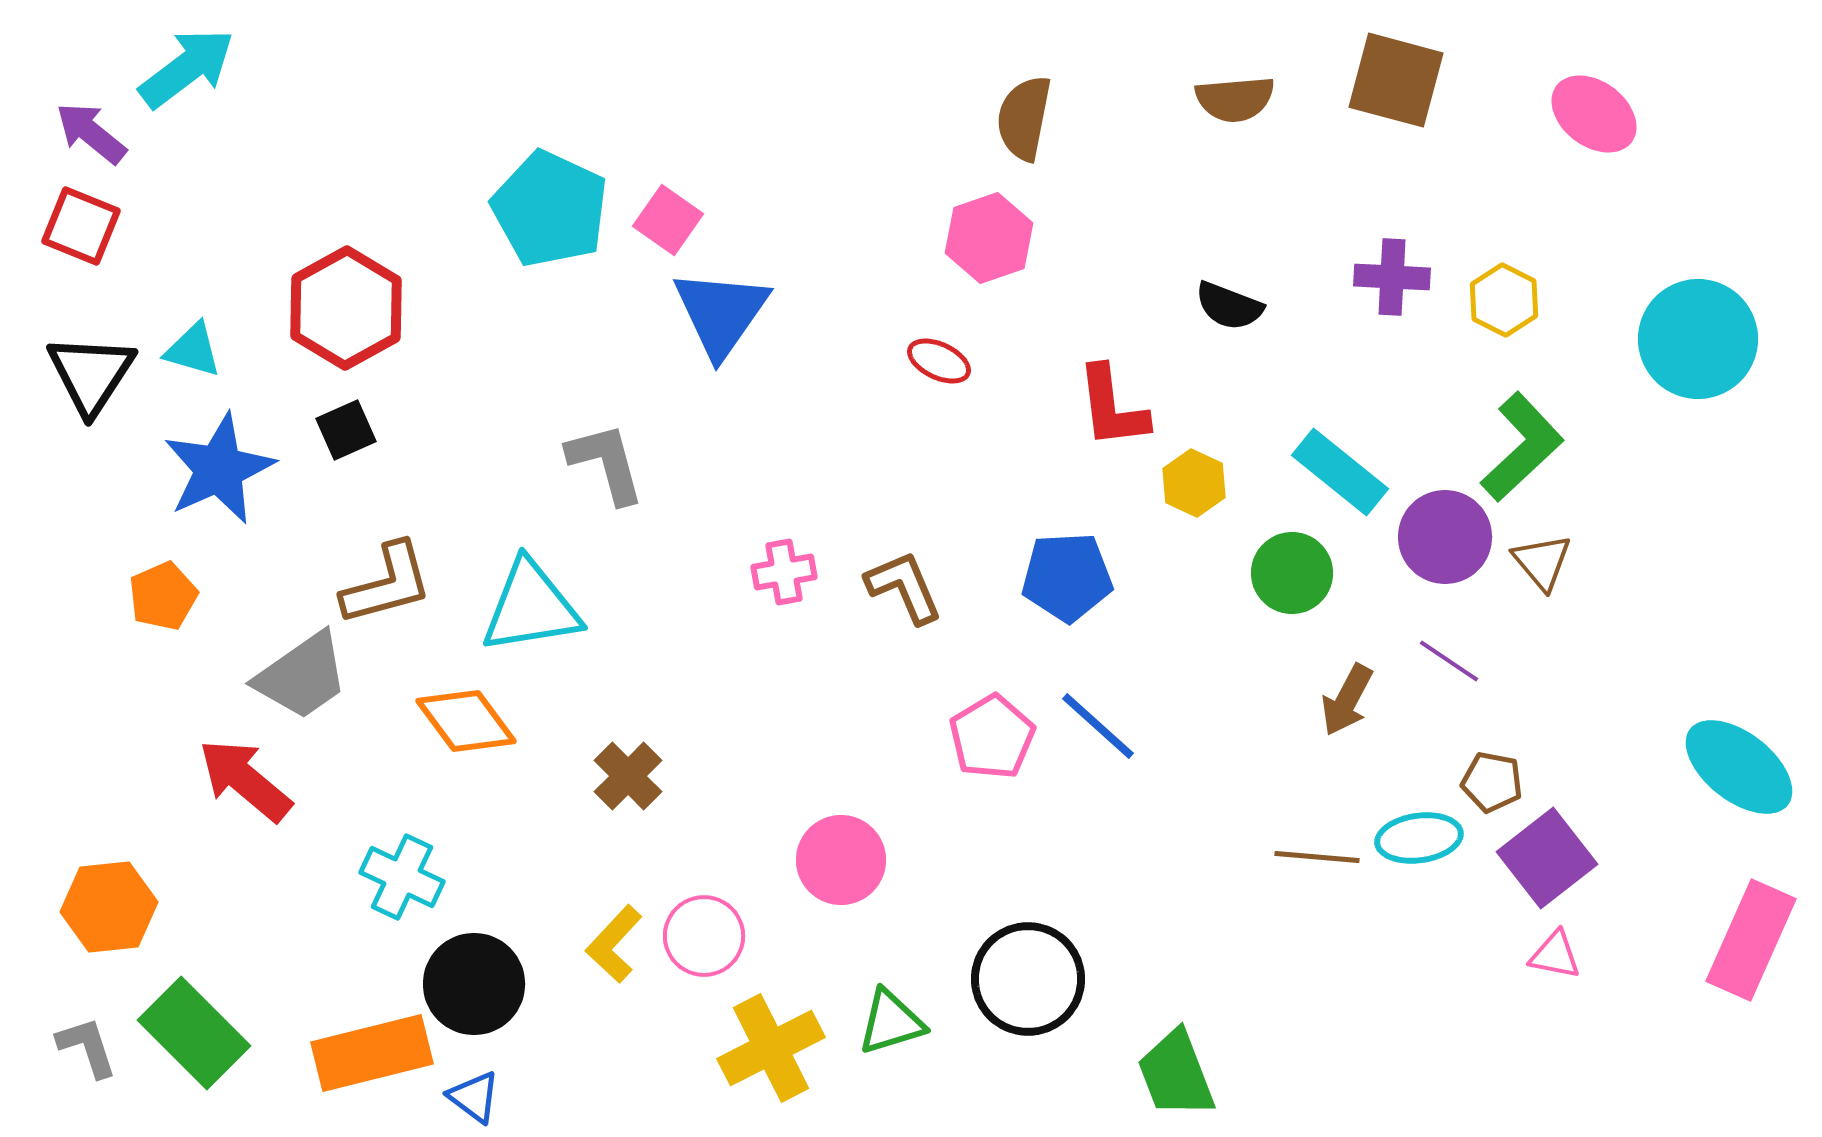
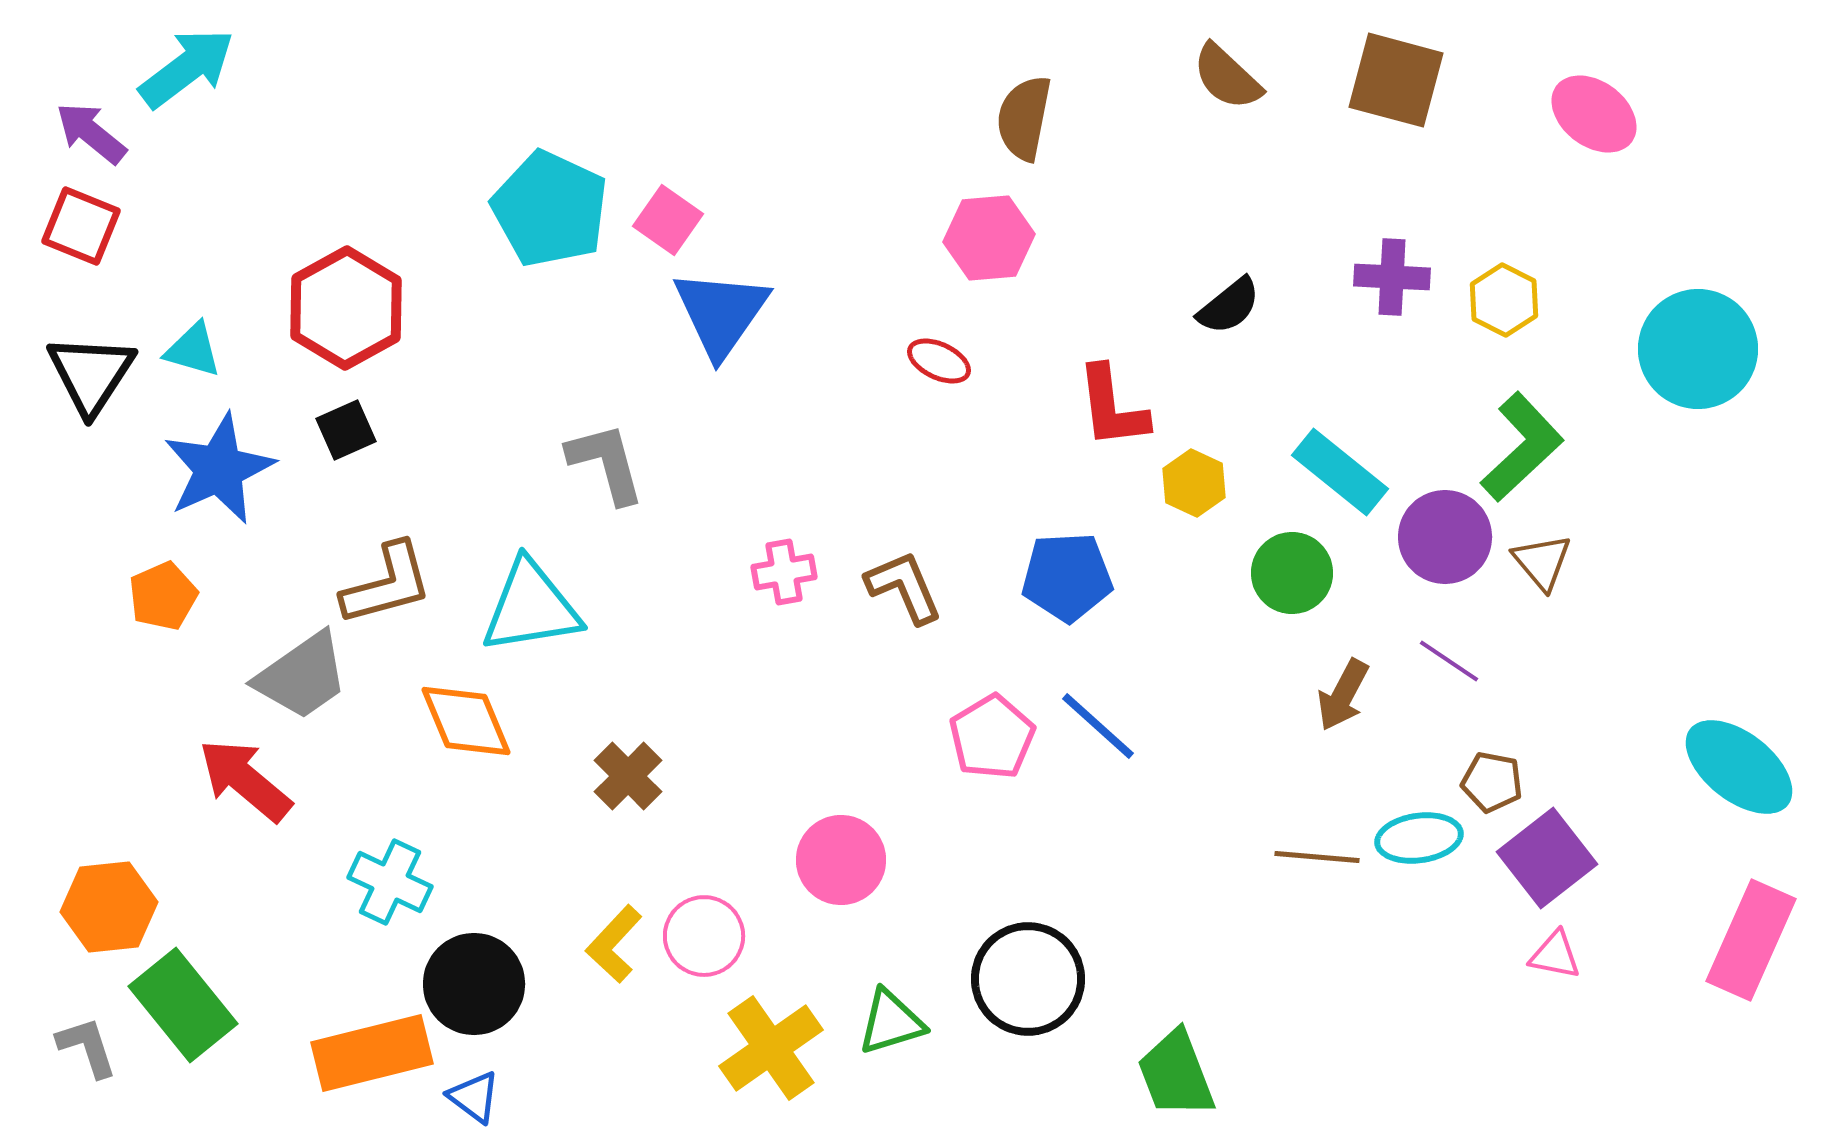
brown semicircle at (1235, 99): moved 8 px left, 22 px up; rotated 48 degrees clockwise
pink hexagon at (989, 238): rotated 14 degrees clockwise
black semicircle at (1229, 306): rotated 60 degrees counterclockwise
cyan circle at (1698, 339): moved 10 px down
brown arrow at (1347, 700): moved 4 px left, 5 px up
orange diamond at (466, 721): rotated 14 degrees clockwise
cyan cross at (402, 877): moved 12 px left, 5 px down
green rectangle at (194, 1033): moved 11 px left, 28 px up; rotated 6 degrees clockwise
yellow cross at (771, 1048): rotated 8 degrees counterclockwise
